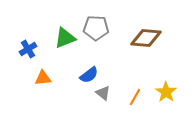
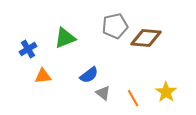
gray pentagon: moved 19 px right, 2 px up; rotated 15 degrees counterclockwise
orange triangle: moved 2 px up
orange line: moved 2 px left, 1 px down; rotated 60 degrees counterclockwise
